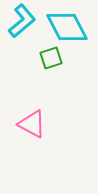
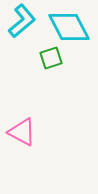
cyan diamond: moved 2 px right
pink triangle: moved 10 px left, 8 px down
